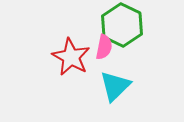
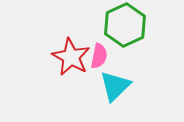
green hexagon: moved 3 px right; rotated 9 degrees clockwise
pink semicircle: moved 5 px left, 9 px down
